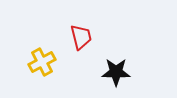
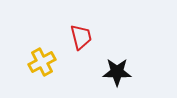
black star: moved 1 px right
